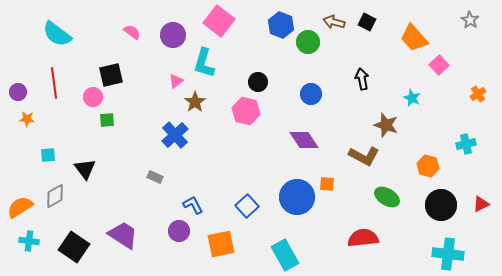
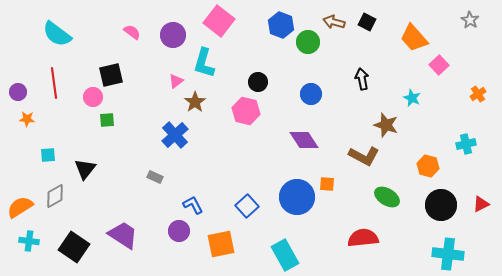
black triangle at (85, 169): rotated 15 degrees clockwise
